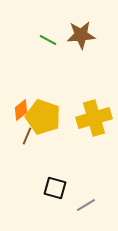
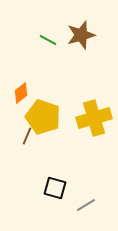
brown star: rotated 12 degrees counterclockwise
orange diamond: moved 17 px up
